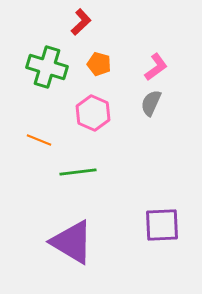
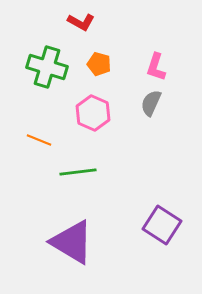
red L-shape: rotated 72 degrees clockwise
pink L-shape: rotated 144 degrees clockwise
purple square: rotated 36 degrees clockwise
